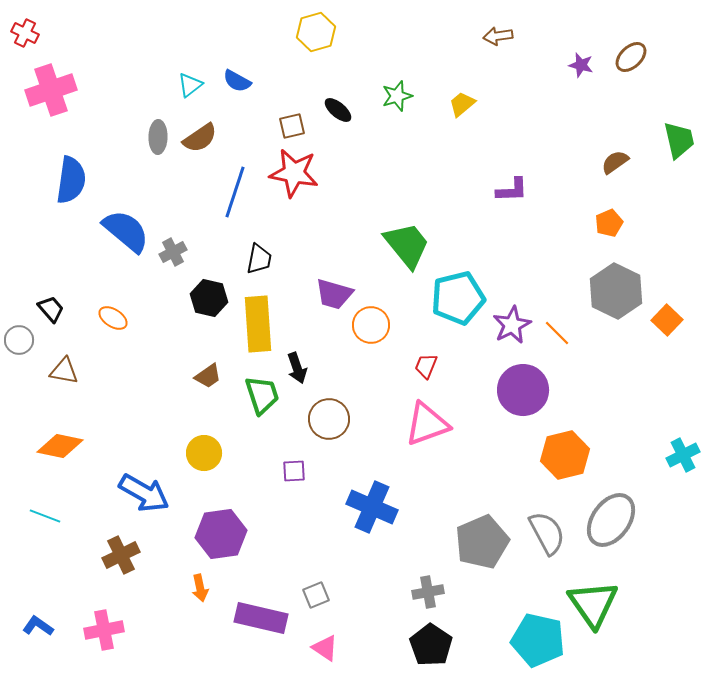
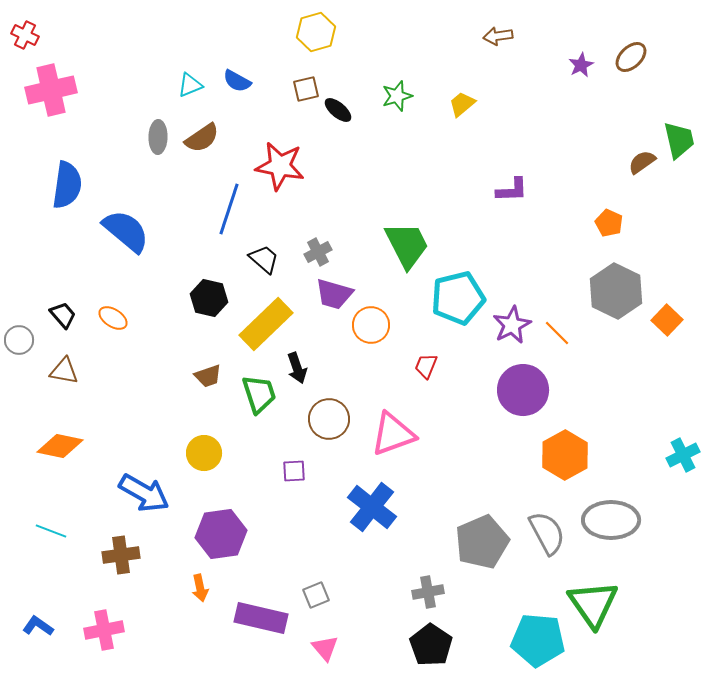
red cross at (25, 33): moved 2 px down
purple star at (581, 65): rotated 30 degrees clockwise
cyan triangle at (190, 85): rotated 16 degrees clockwise
pink cross at (51, 90): rotated 6 degrees clockwise
brown square at (292, 126): moved 14 px right, 37 px up
brown semicircle at (200, 138): moved 2 px right
brown semicircle at (615, 162): moved 27 px right
red star at (294, 173): moved 14 px left, 7 px up
blue semicircle at (71, 180): moved 4 px left, 5 px down
blue line at (235, 192): moved 6 px left, 17 px down
orange pentagon at (609, 223): rotated 24 degrees counterclockwise
green trapezoid at (407, 245): rotated 12 degrees clockwise
gray cross at (173, 252): moved 145 px right
black trapezoid at (259, 259): moved 5 px right; rotated 60 degrees counterclockwise
black trapezoid at (51, 309): moved 12 px right, 6 px down
yellow rectangle at (258, 324): moved 8 px right; rotated 50 degrees clockwise
brown trapezoid at (208, 376): rotated 16 degrees clockwise
green trapezoid at (262, 395): moved 3 px left, 1 px up
pink triangle at (427, 424): moved 34 px left, 10 px down
orange hexagon at (565, 455): rotated 15 degrees counterclockwise
blue cross at (372, 507): rotated 15 degrees clockwise
cyan line at (45, 516): moved 6 px right, 15 px down
gray ellipse at (611, 520): rotated 54 degrees clockwise
brown cross at (121, 555): rotated 18 degrees clockwise
cyan pentagon at (538, 640): rotated 8 degrees counterclockwise
pink triangle at (325, 648): rotated 16 degrees clockwise
